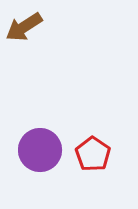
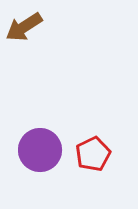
red pentagon: rotated 12 degrees clockwise
